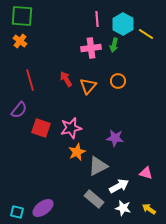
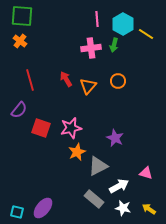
purple star: rotated 18 degrees clockwise
purple ellipse: rotated 15 degrees counterclockwise
